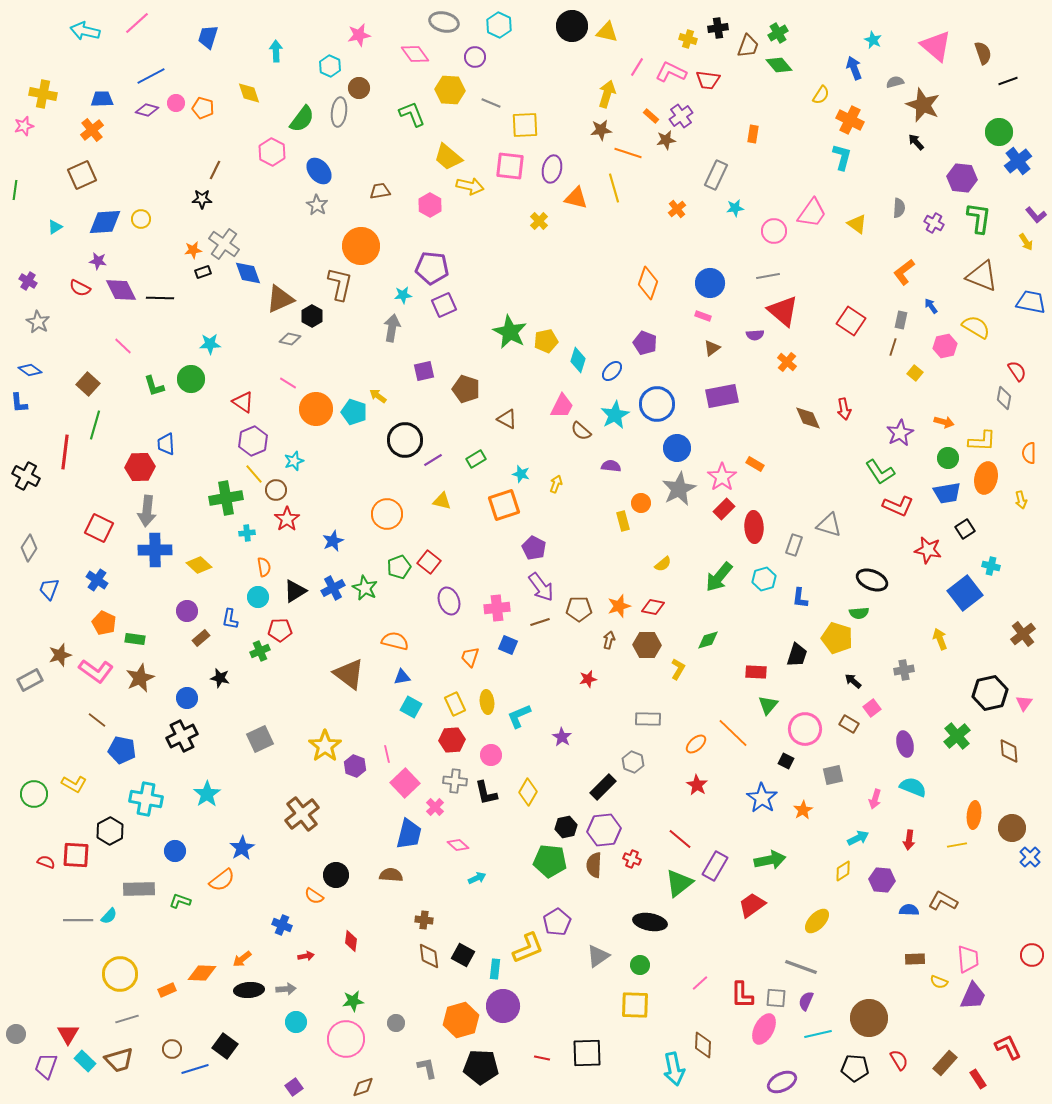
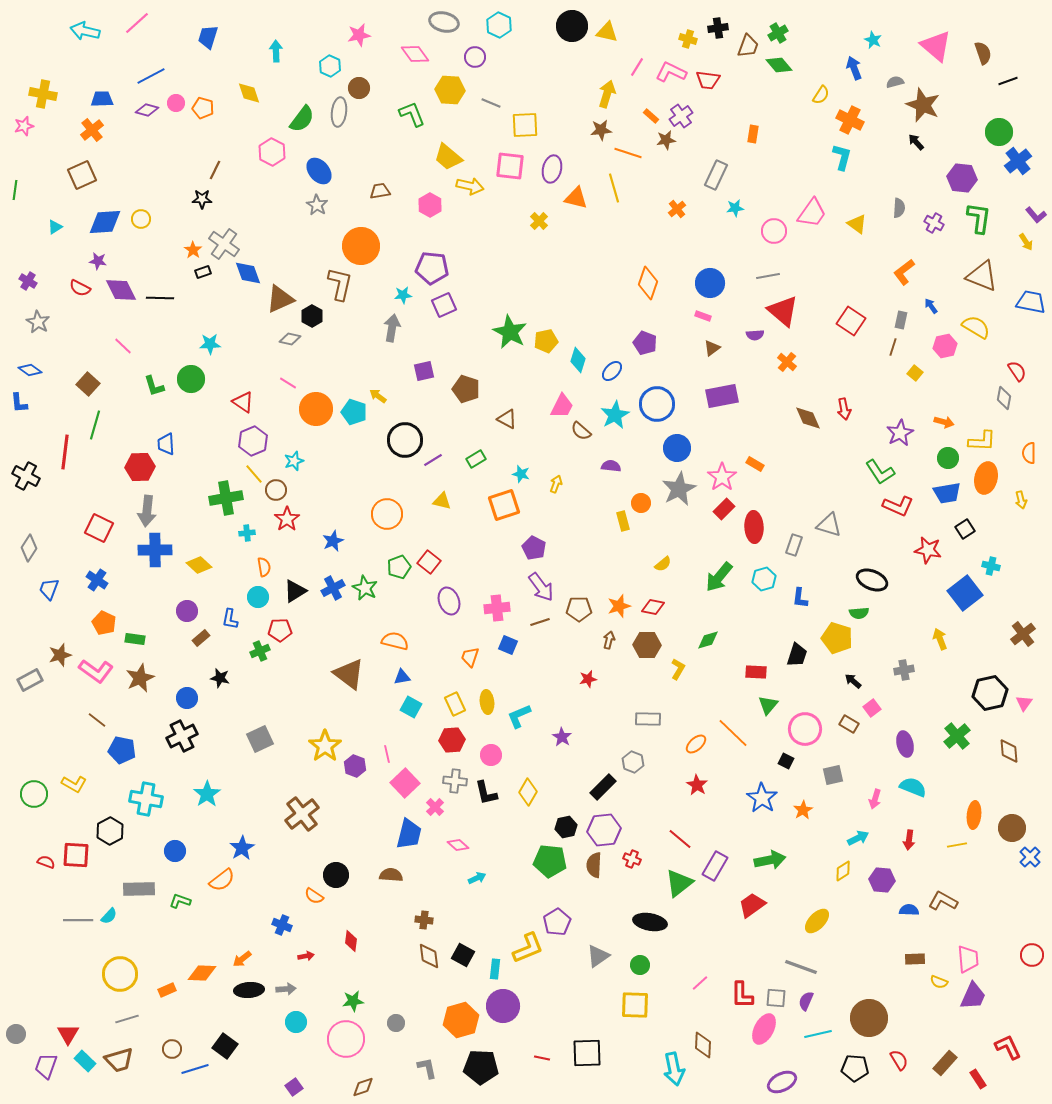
orange star at (193, 250): rotated 30 degrees counterclockwise
